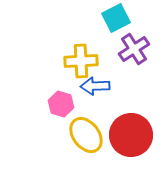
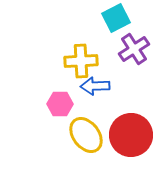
pink hexagon: moved 1 px left; rotated 15 degrees counterclockwise
